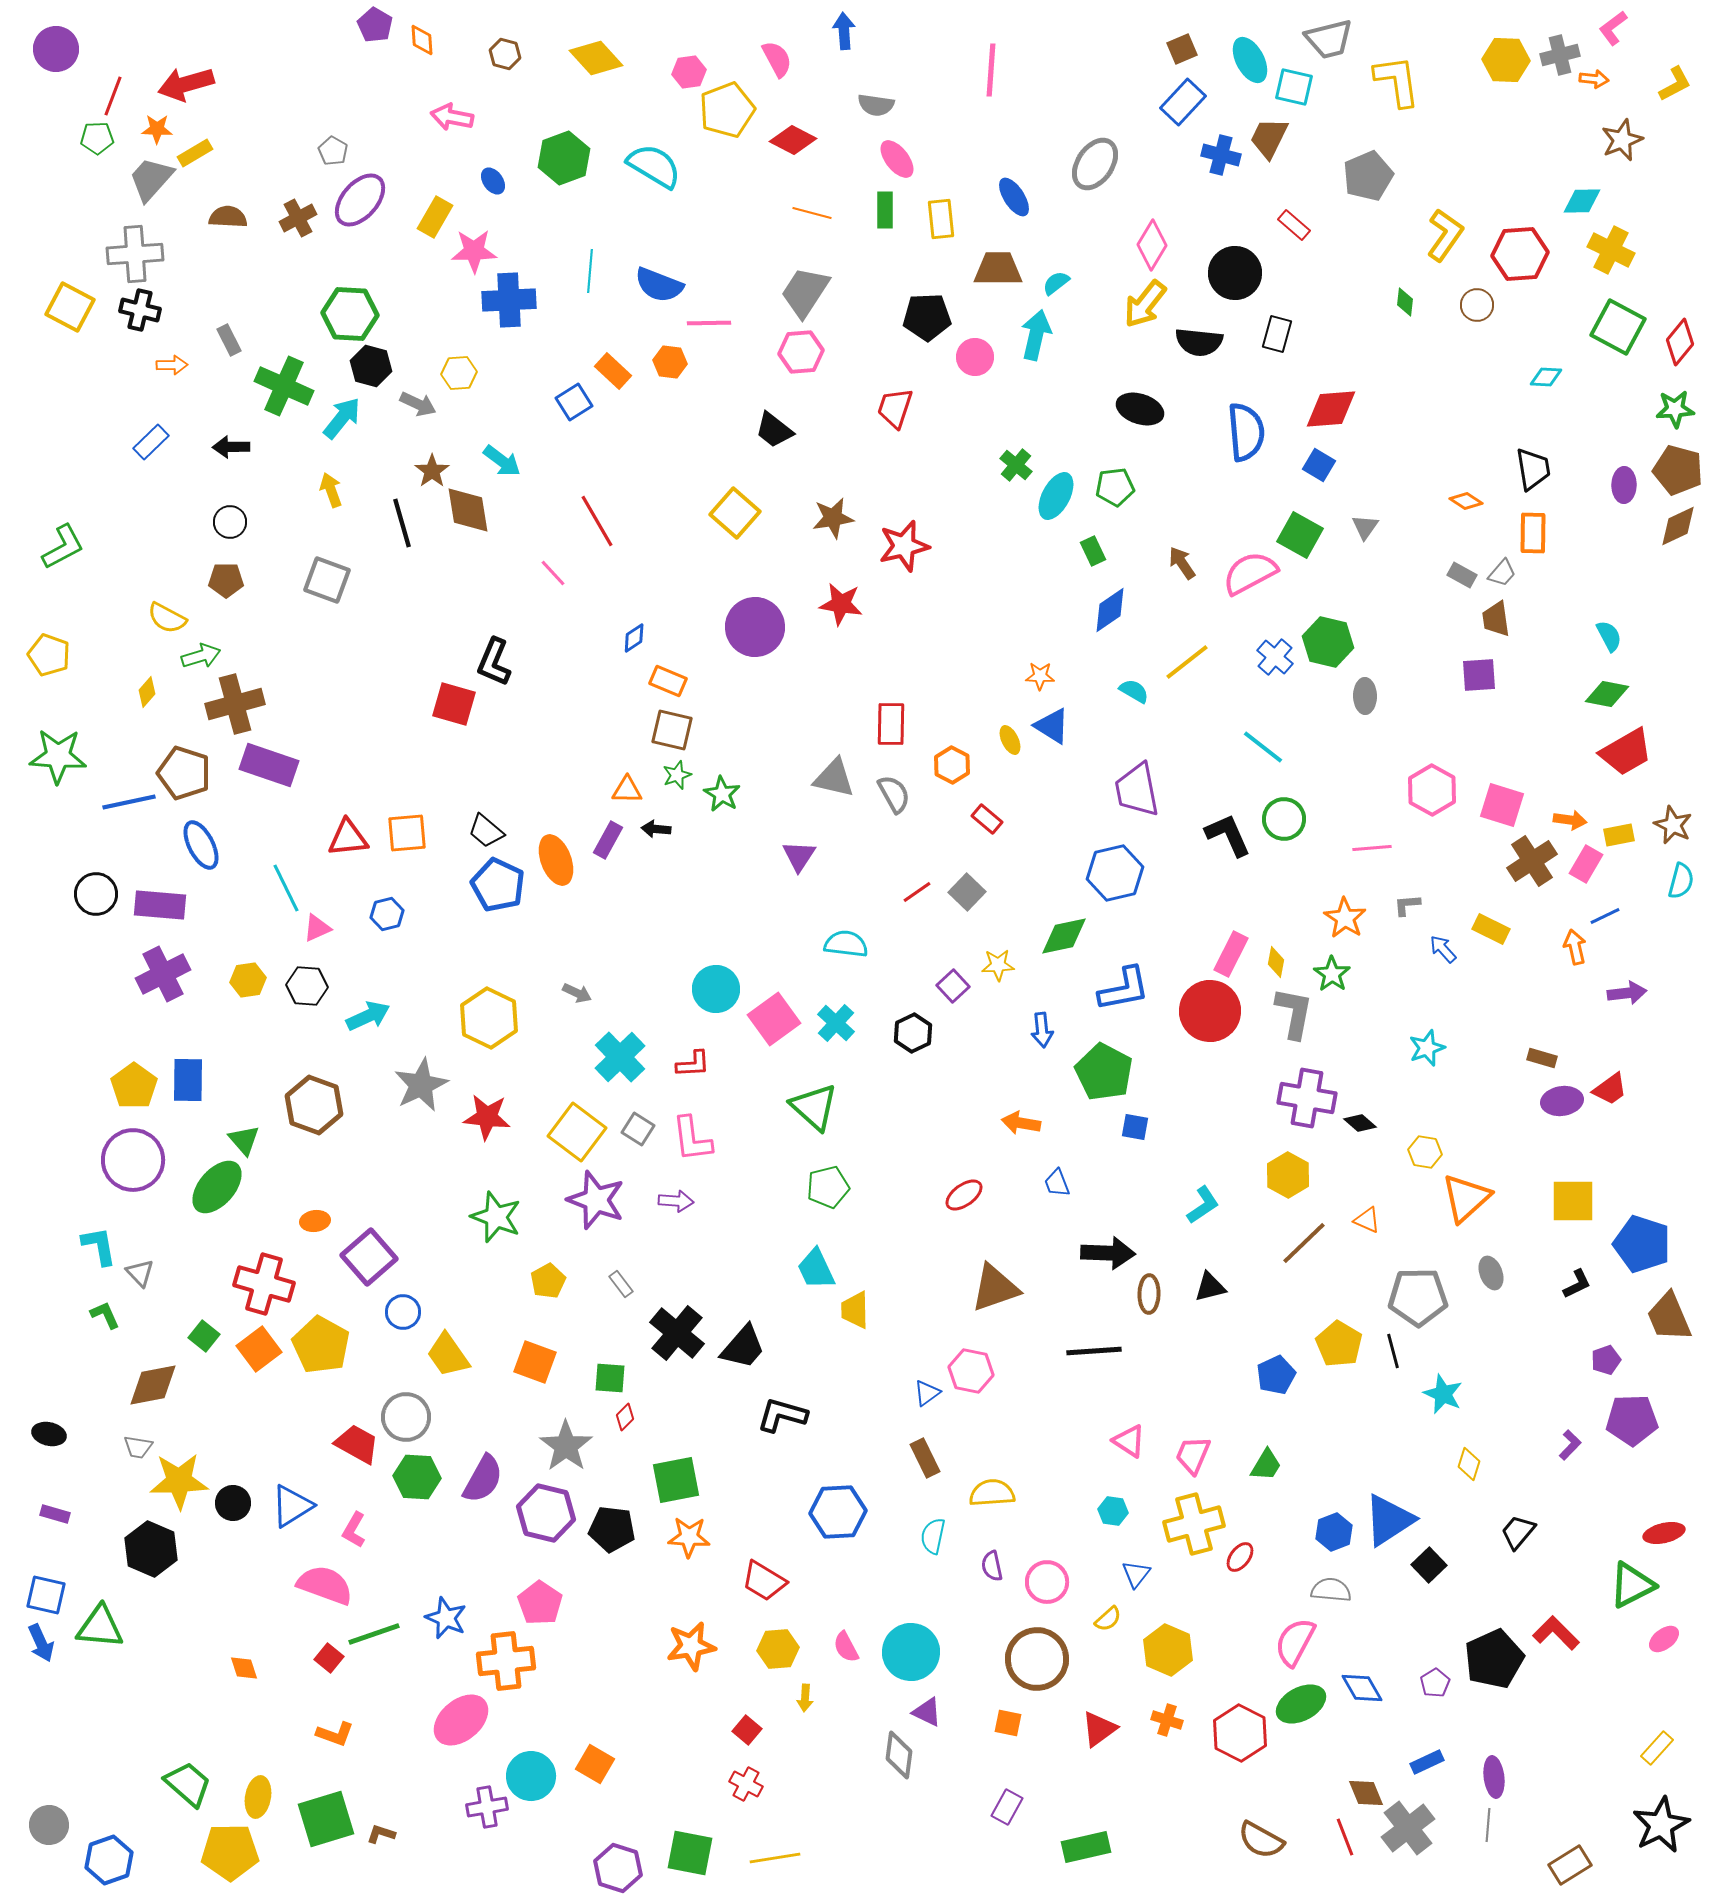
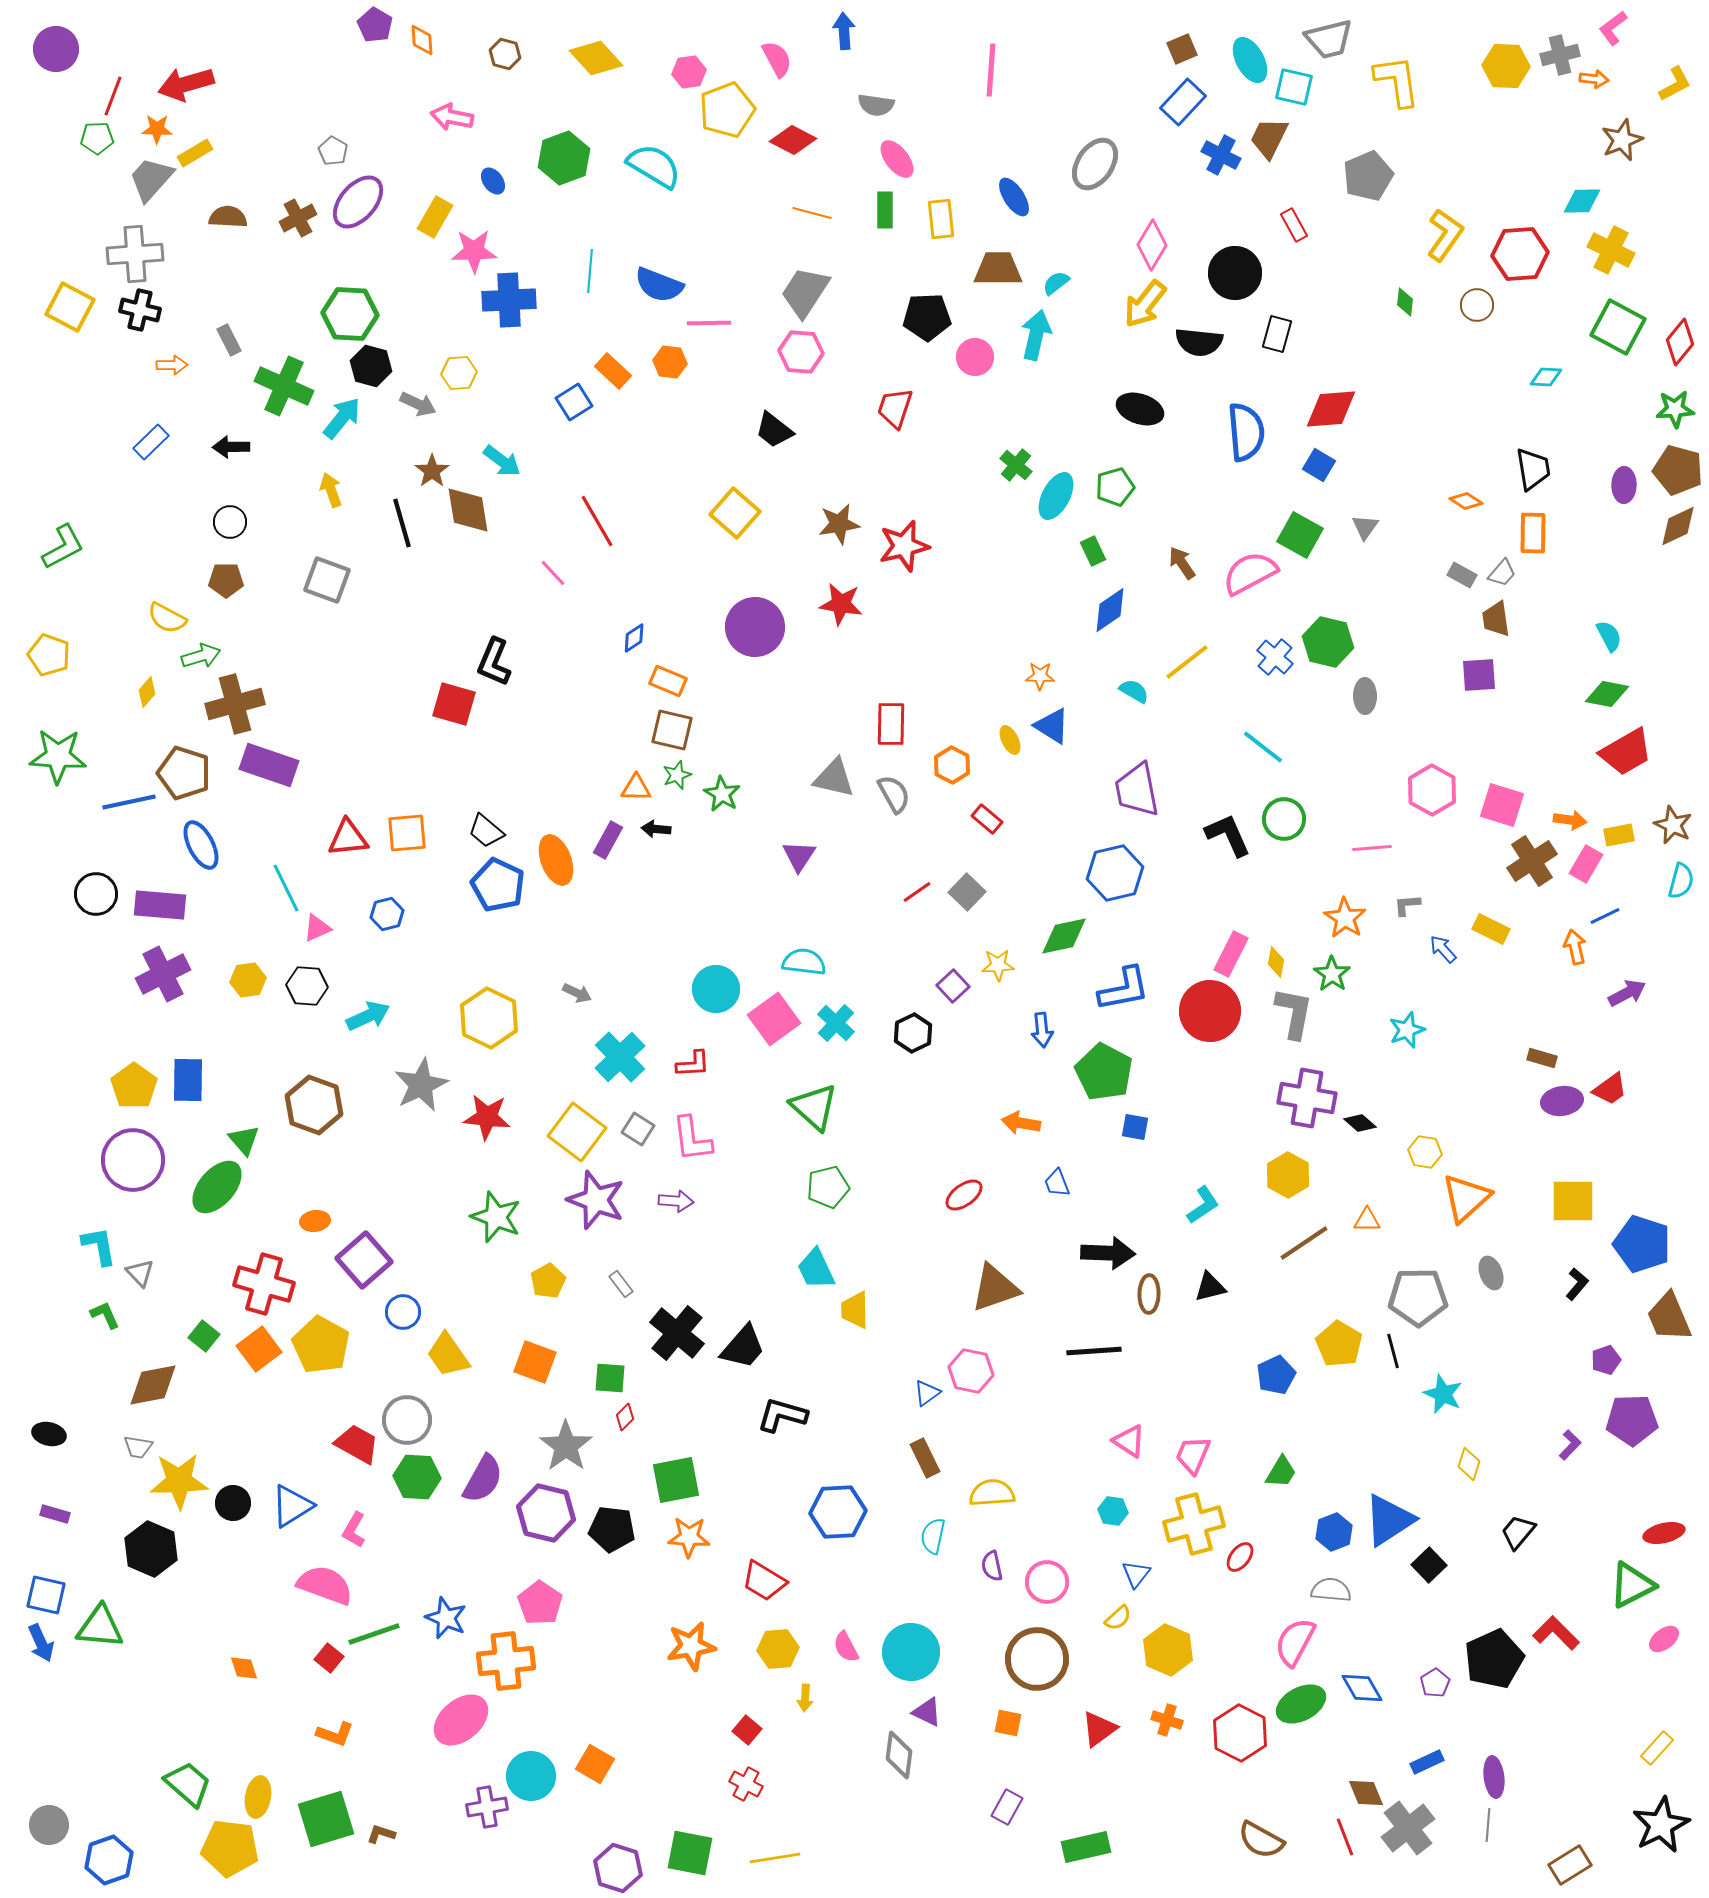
yellow hexagon at (1506, 60): moved 6 px down
blue cross at (1221, 155): rotated 12 degrees clockwise
purple ellipse at (360, 200): moved 2 px left, 2 px down
red rectangle at (1294, 225): rotated 20 degrees clockwise
pink hexagon at (801, 352): rotated 9 degrees clockwise
green pentagon at (1115, 487): rotated 9 degrees counterclockwise
brown star at (833, 518): moved 6 px right, 6 px down
orange triangle at (627, 790): moved 9 px right, 2 px up
cyan semicircle at (846, 944): moved 42 px left, 18 px down
purple arrow at (1627, 993): rotated 21 degrees counterclockwise
cyan star at (1427, 1048): moved 20 px left, 18 px up
orange triangle at (1367, 1220): rotated 24 degrees counterclockwise
brown line at (1304, 1243): rotated 10 degrees clockwise
purple square at (369, 1257): moved 5 px left, 3 px down
black L-shape at (1577, 1284): rotated 24 degrees counterclockwise
gray circle at (406, 1417): moved 1 px right, 3 px down
green trapezoid at (1266, 1465): moved 15 px right, 7 px down
yellow semicircle at (1108, 1619): moved 10 px right, 1 px up
yellow pentagon at (230, 1852): moved 4 px up; rotated 8 degrees clockwise
